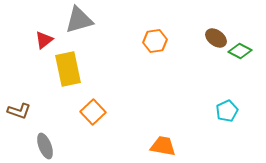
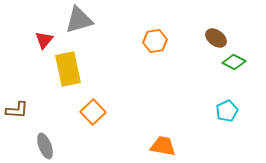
red triangle: rotated 12 degrees counterclockwise
green diamond: moved 6 px left, 11 px down
brown L-shape: moved 2 px left, 1 px up; rotated 15 degrees counterclockwise
